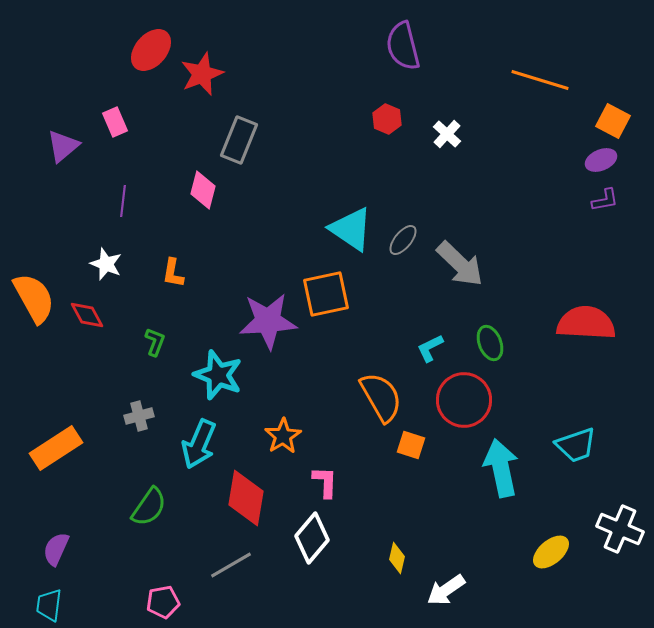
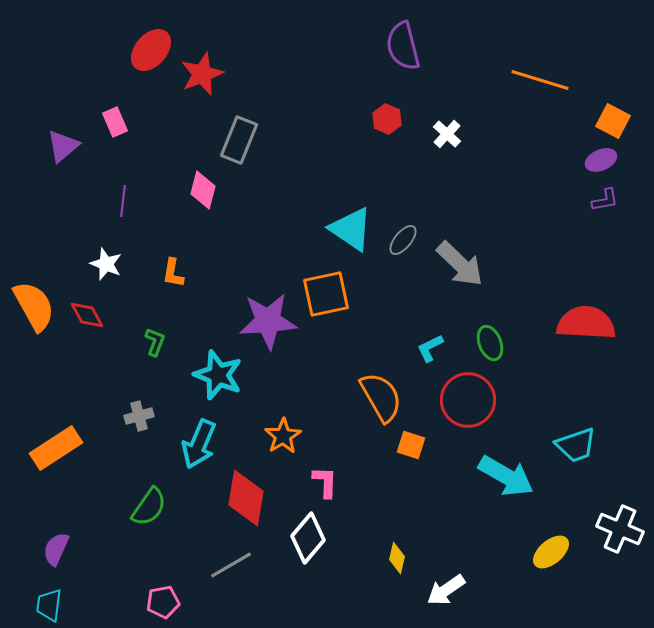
orange semicircle at (34, 298): moved 8 px down
red circle at (464, 400): moved 4 px right
cyan arrow at (501, 468): moved 5 px right, 8 px down; rotated 132 degrees clockwise
white diamond at (312, 538): moved 4 px left
